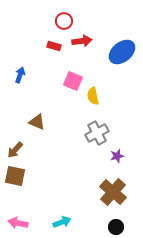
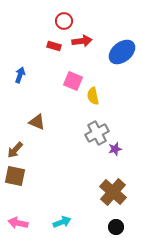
purple star: moved 2 px left, 7 px up
